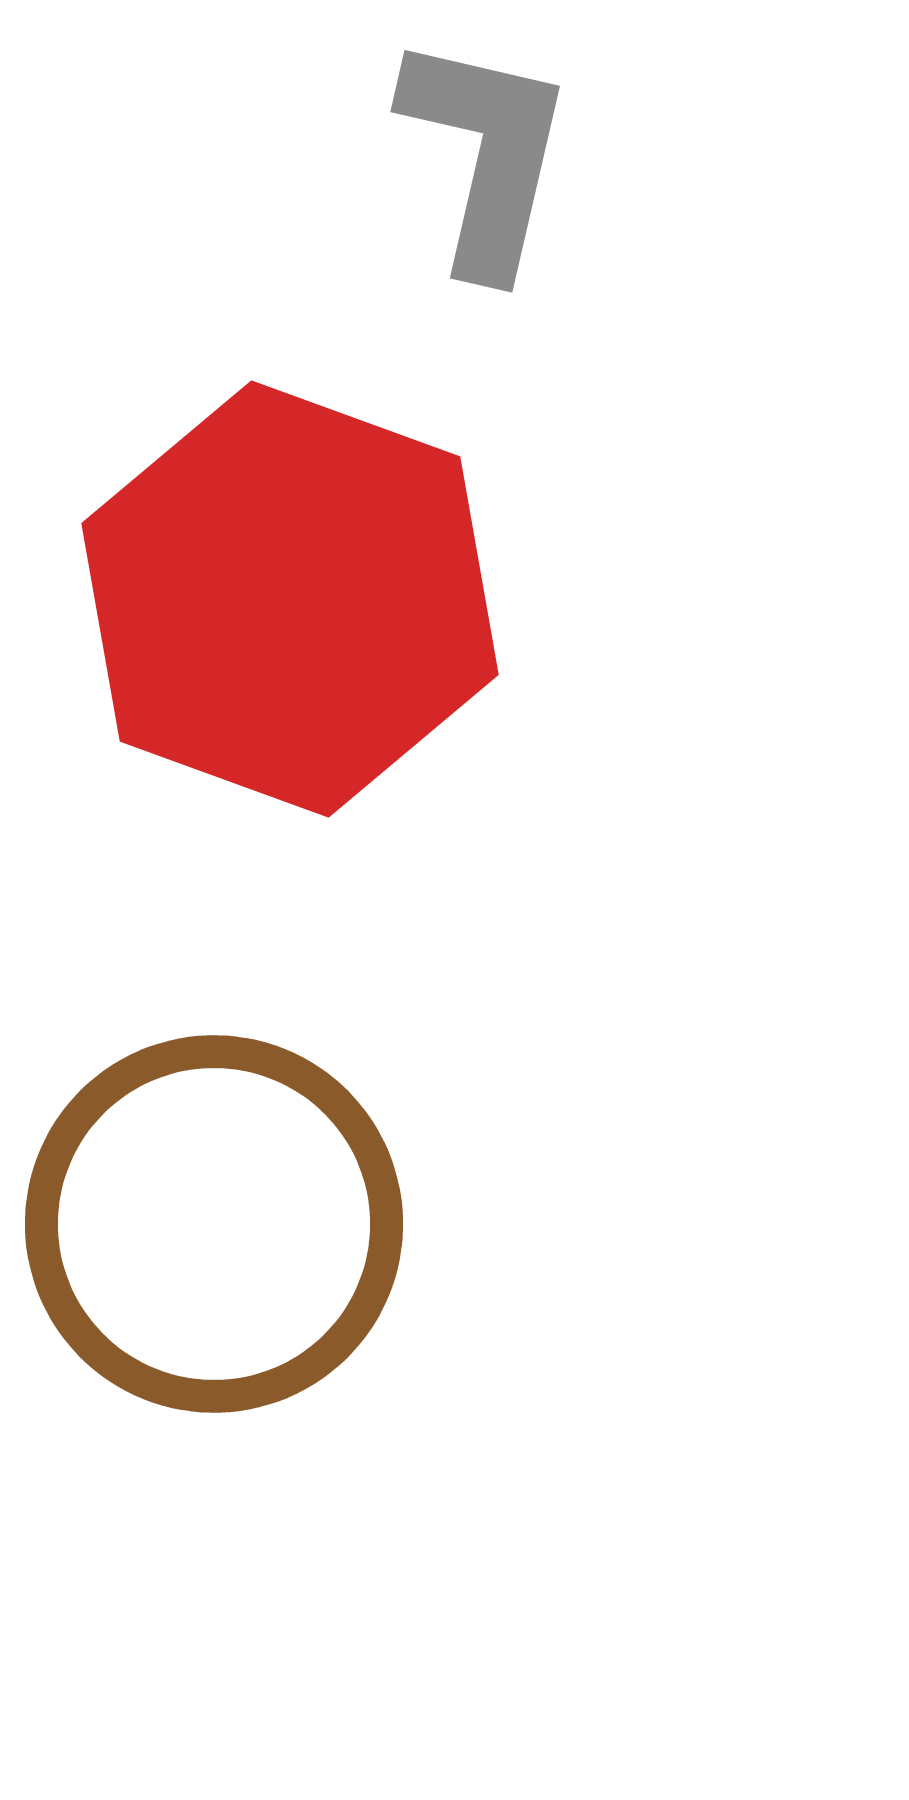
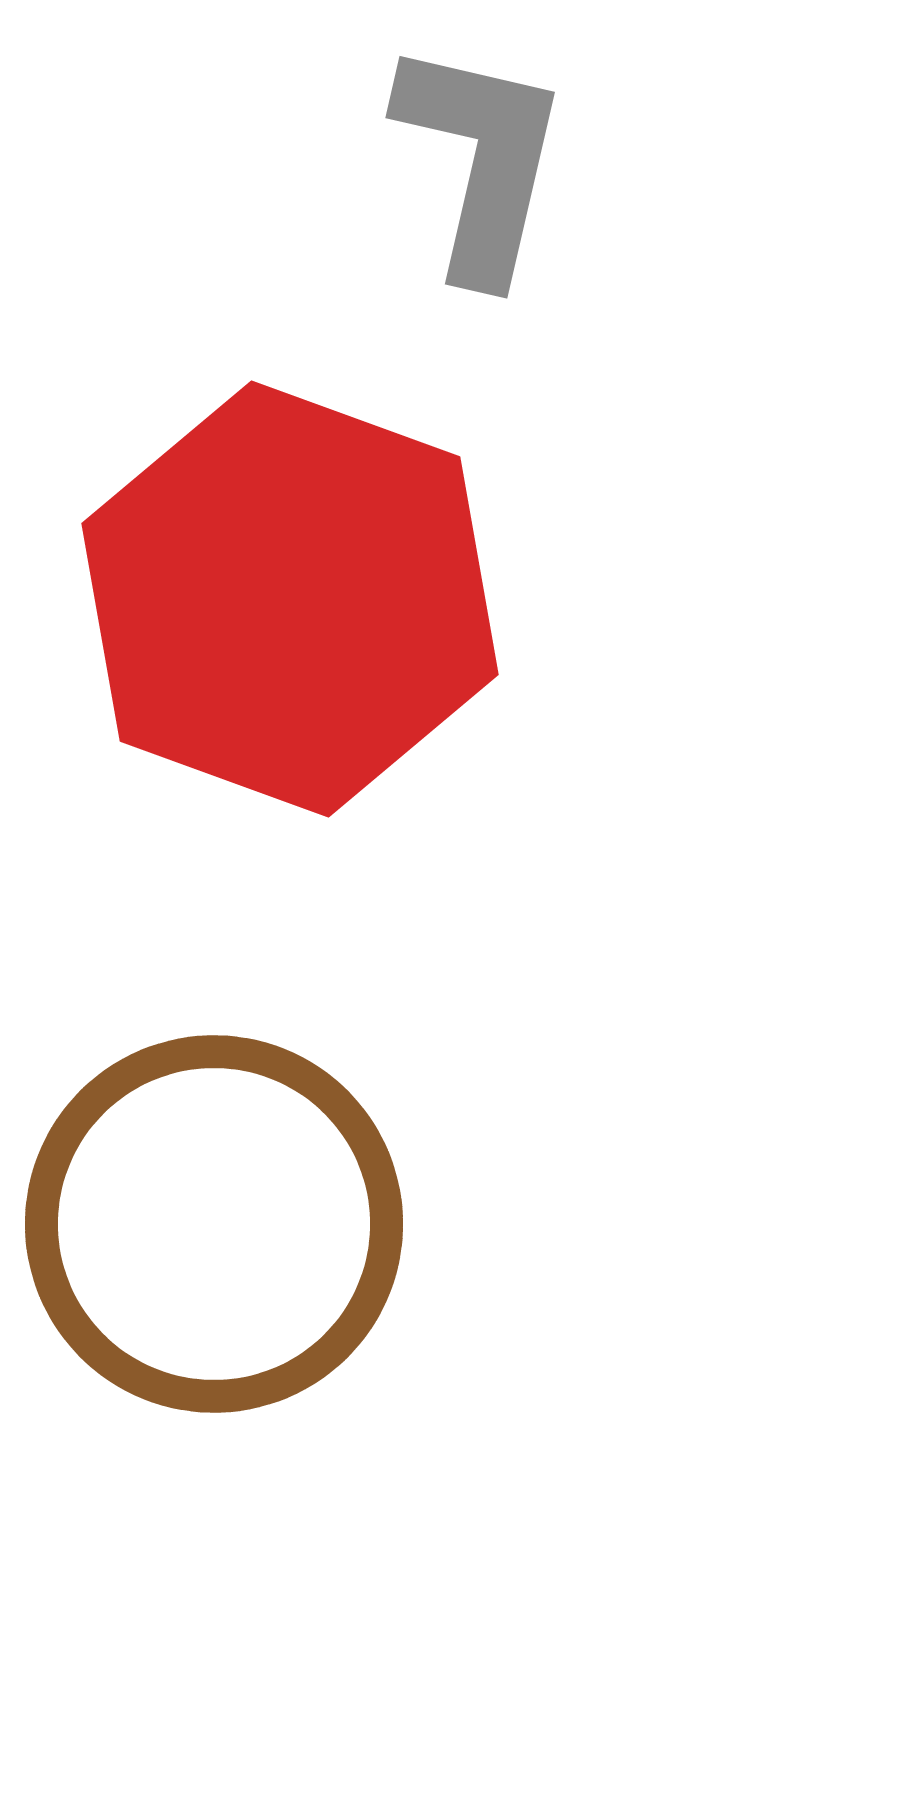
gray L-shape: moved 5 px left, 6 px down
